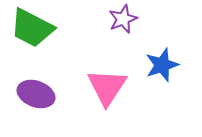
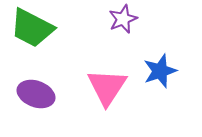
blue star: moved 2 px left, 6 px down
